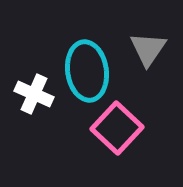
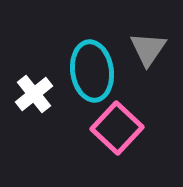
cyan ellipse: moved 5 px right
white cross: rotated 27 degrees clockwise
